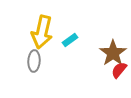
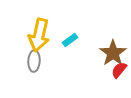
yellow arrow: moved 3 px left, 3 px down
